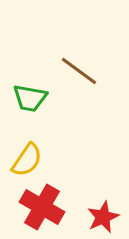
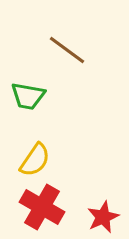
brown line: moved 12 px left, 21 px up
green trapezoid: moved 2 px left, 2 px up
yellow semicircle: moved 8 px right
